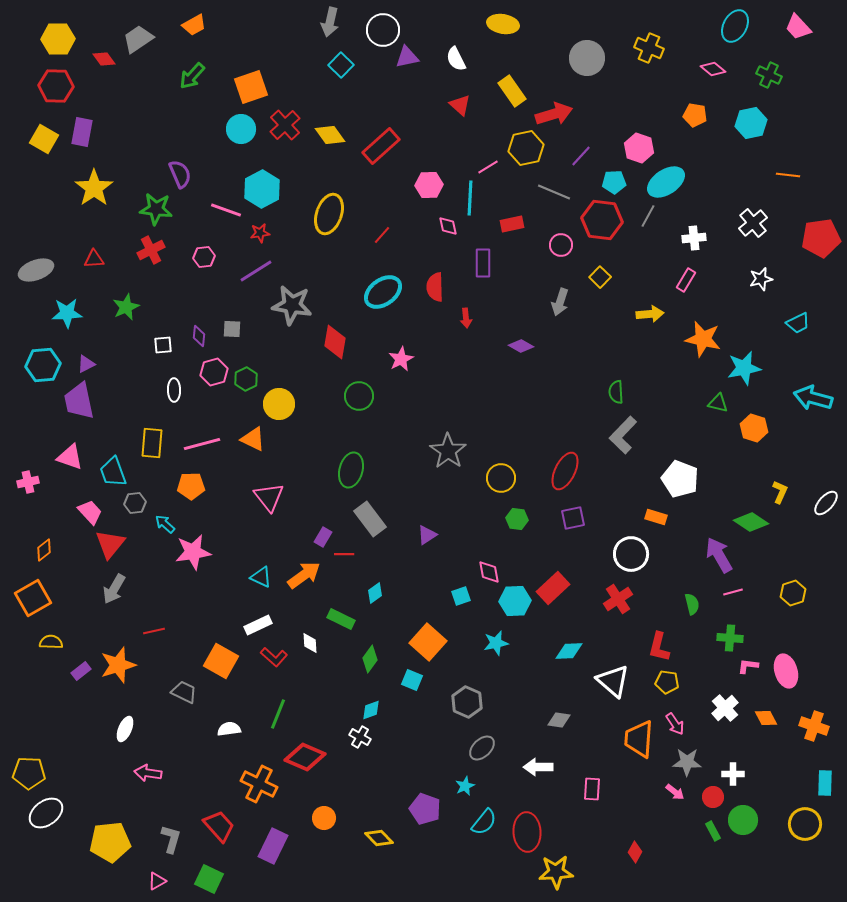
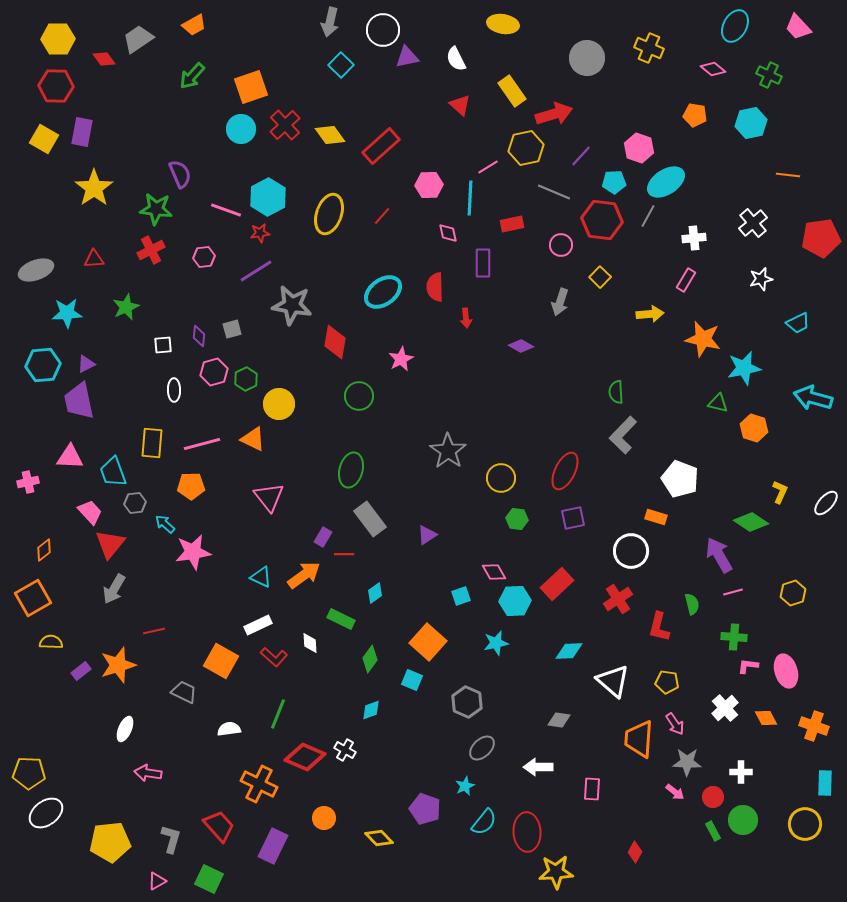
cyan hexagon at (262, 189): moved 6 px right, 8 px down
pink diamond at (448, 226): moved 7 px down
red line at (382, 235): moved 19 px up
gray square at (232, 329): rotated 18 degrees counterclockwise
pink triangle at (70, 457): rotated 16 degrees counterclockwise
white circle at (631, 554): moved 3 px up
pink diamond at (489, 572): moved 5 px right; rotated 20 degrees counterclockwise
red rectangle at (553, 588): moved 4 px right, 4 px up
green cross at (730, 638): moved 4 px right, 1 px up
red L-shape at (659, 647): moved 20 px up
white cross at (360, 737): moved 15 px left, 13 px down
white cross at (733, 774): moved 8 px right, 2 px up
